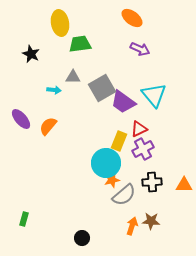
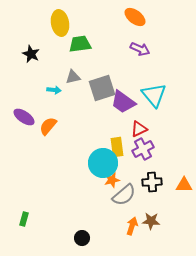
orange ellipse: moved 3 px right, 1 px up
gray triangle: rotated 14 degrees counterclockwise
gray square: rotated 12 degrees clockwise
purple ellipse: moved 3 px right, 2 px up; rotated 15 degrees counterclockwise
yellow rectangle: moved 2 px left, 6 px down; rotated 30 degrees counterclockwise
cyan circle: moved 3 px left
